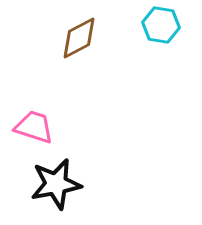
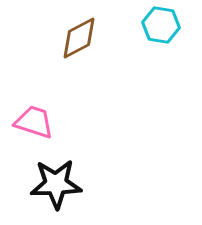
pink trapezoid: moved 5 px up
black star: rotated 9 degrees clockwise
